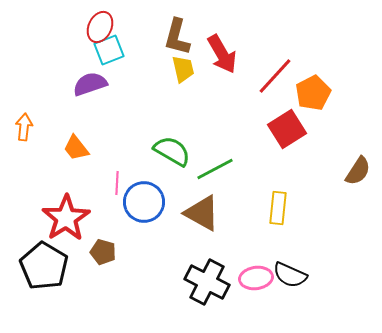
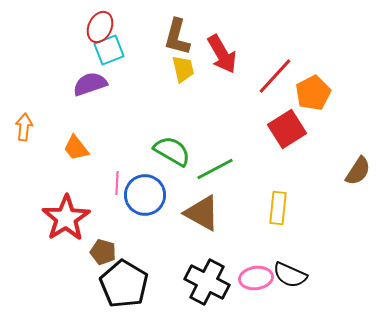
blue circle: moved 1 px right, 7 px up
black pentagon: moved 80 px right, 18 px down
